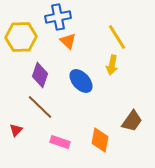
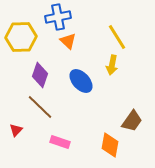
orange diamond: moved 10 px right, 5 px down
